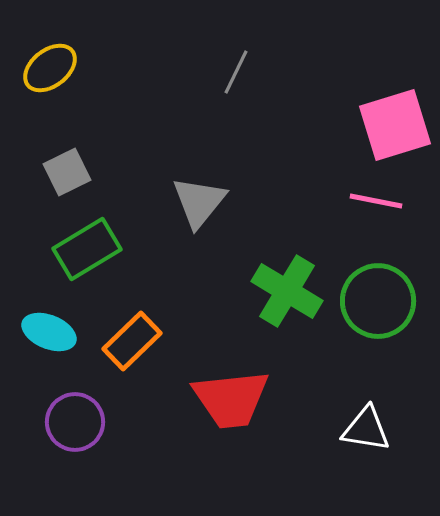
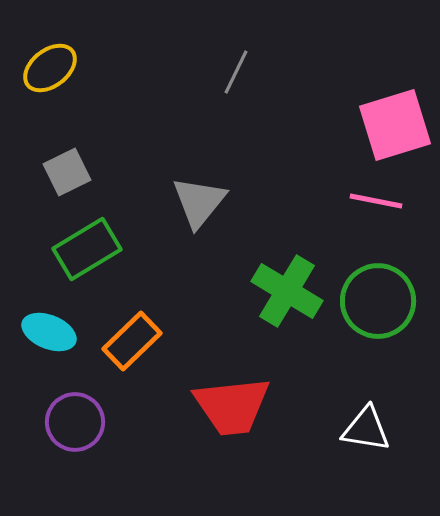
red trapezoid: moved 1 px right, 7 px down
